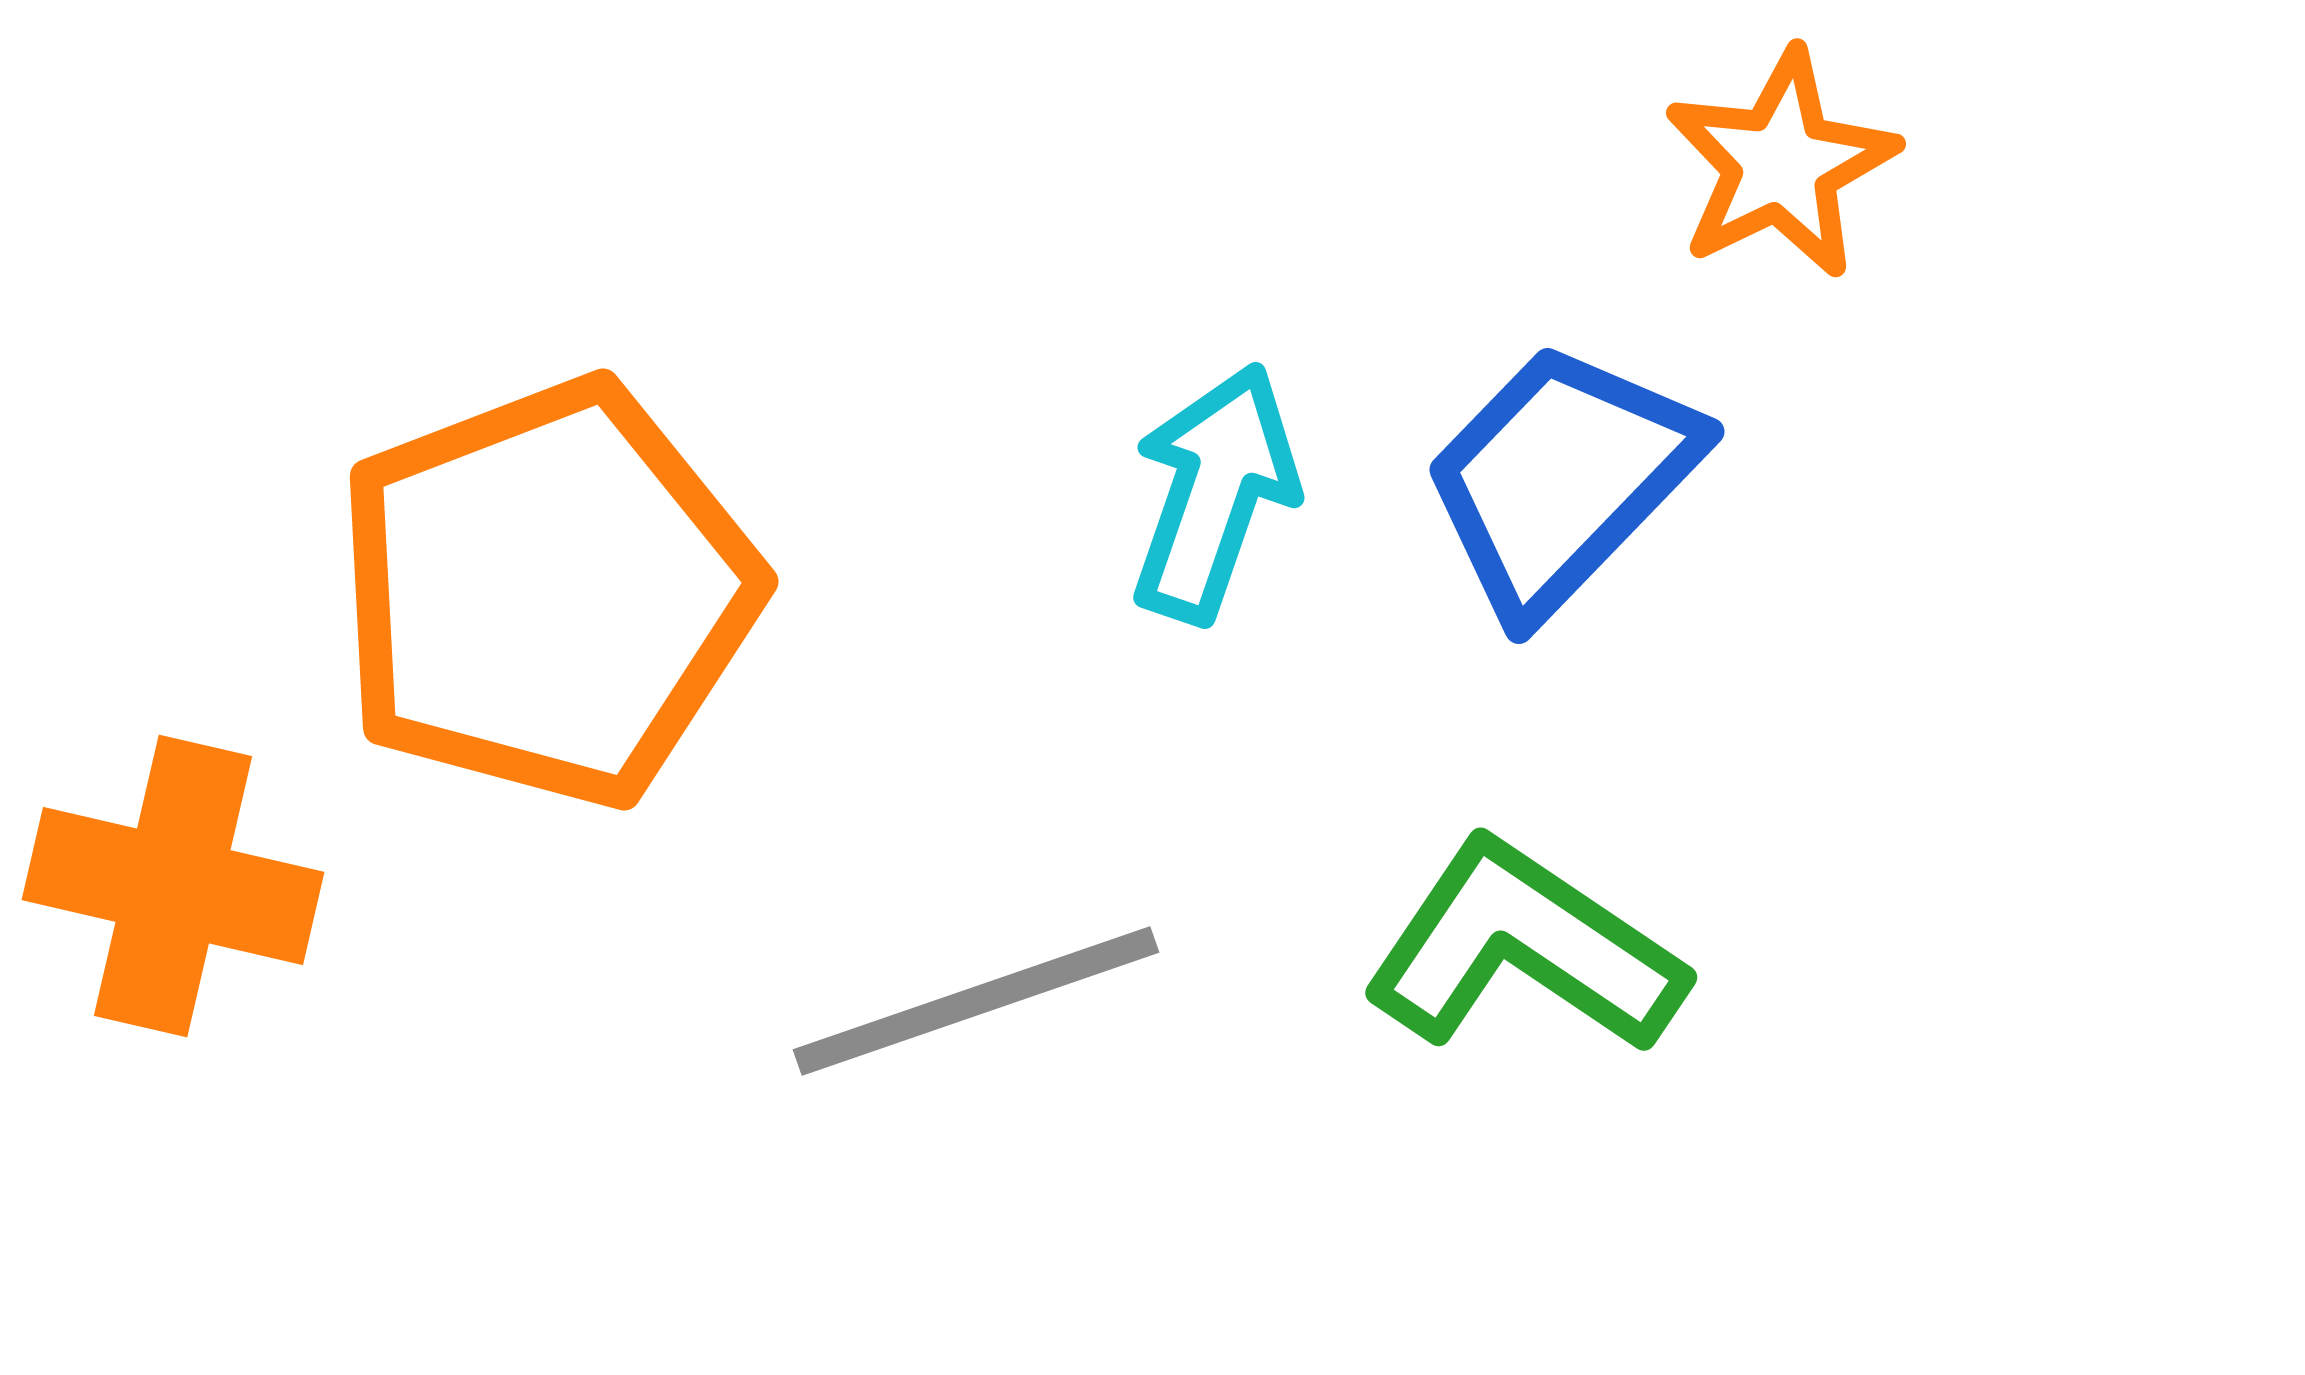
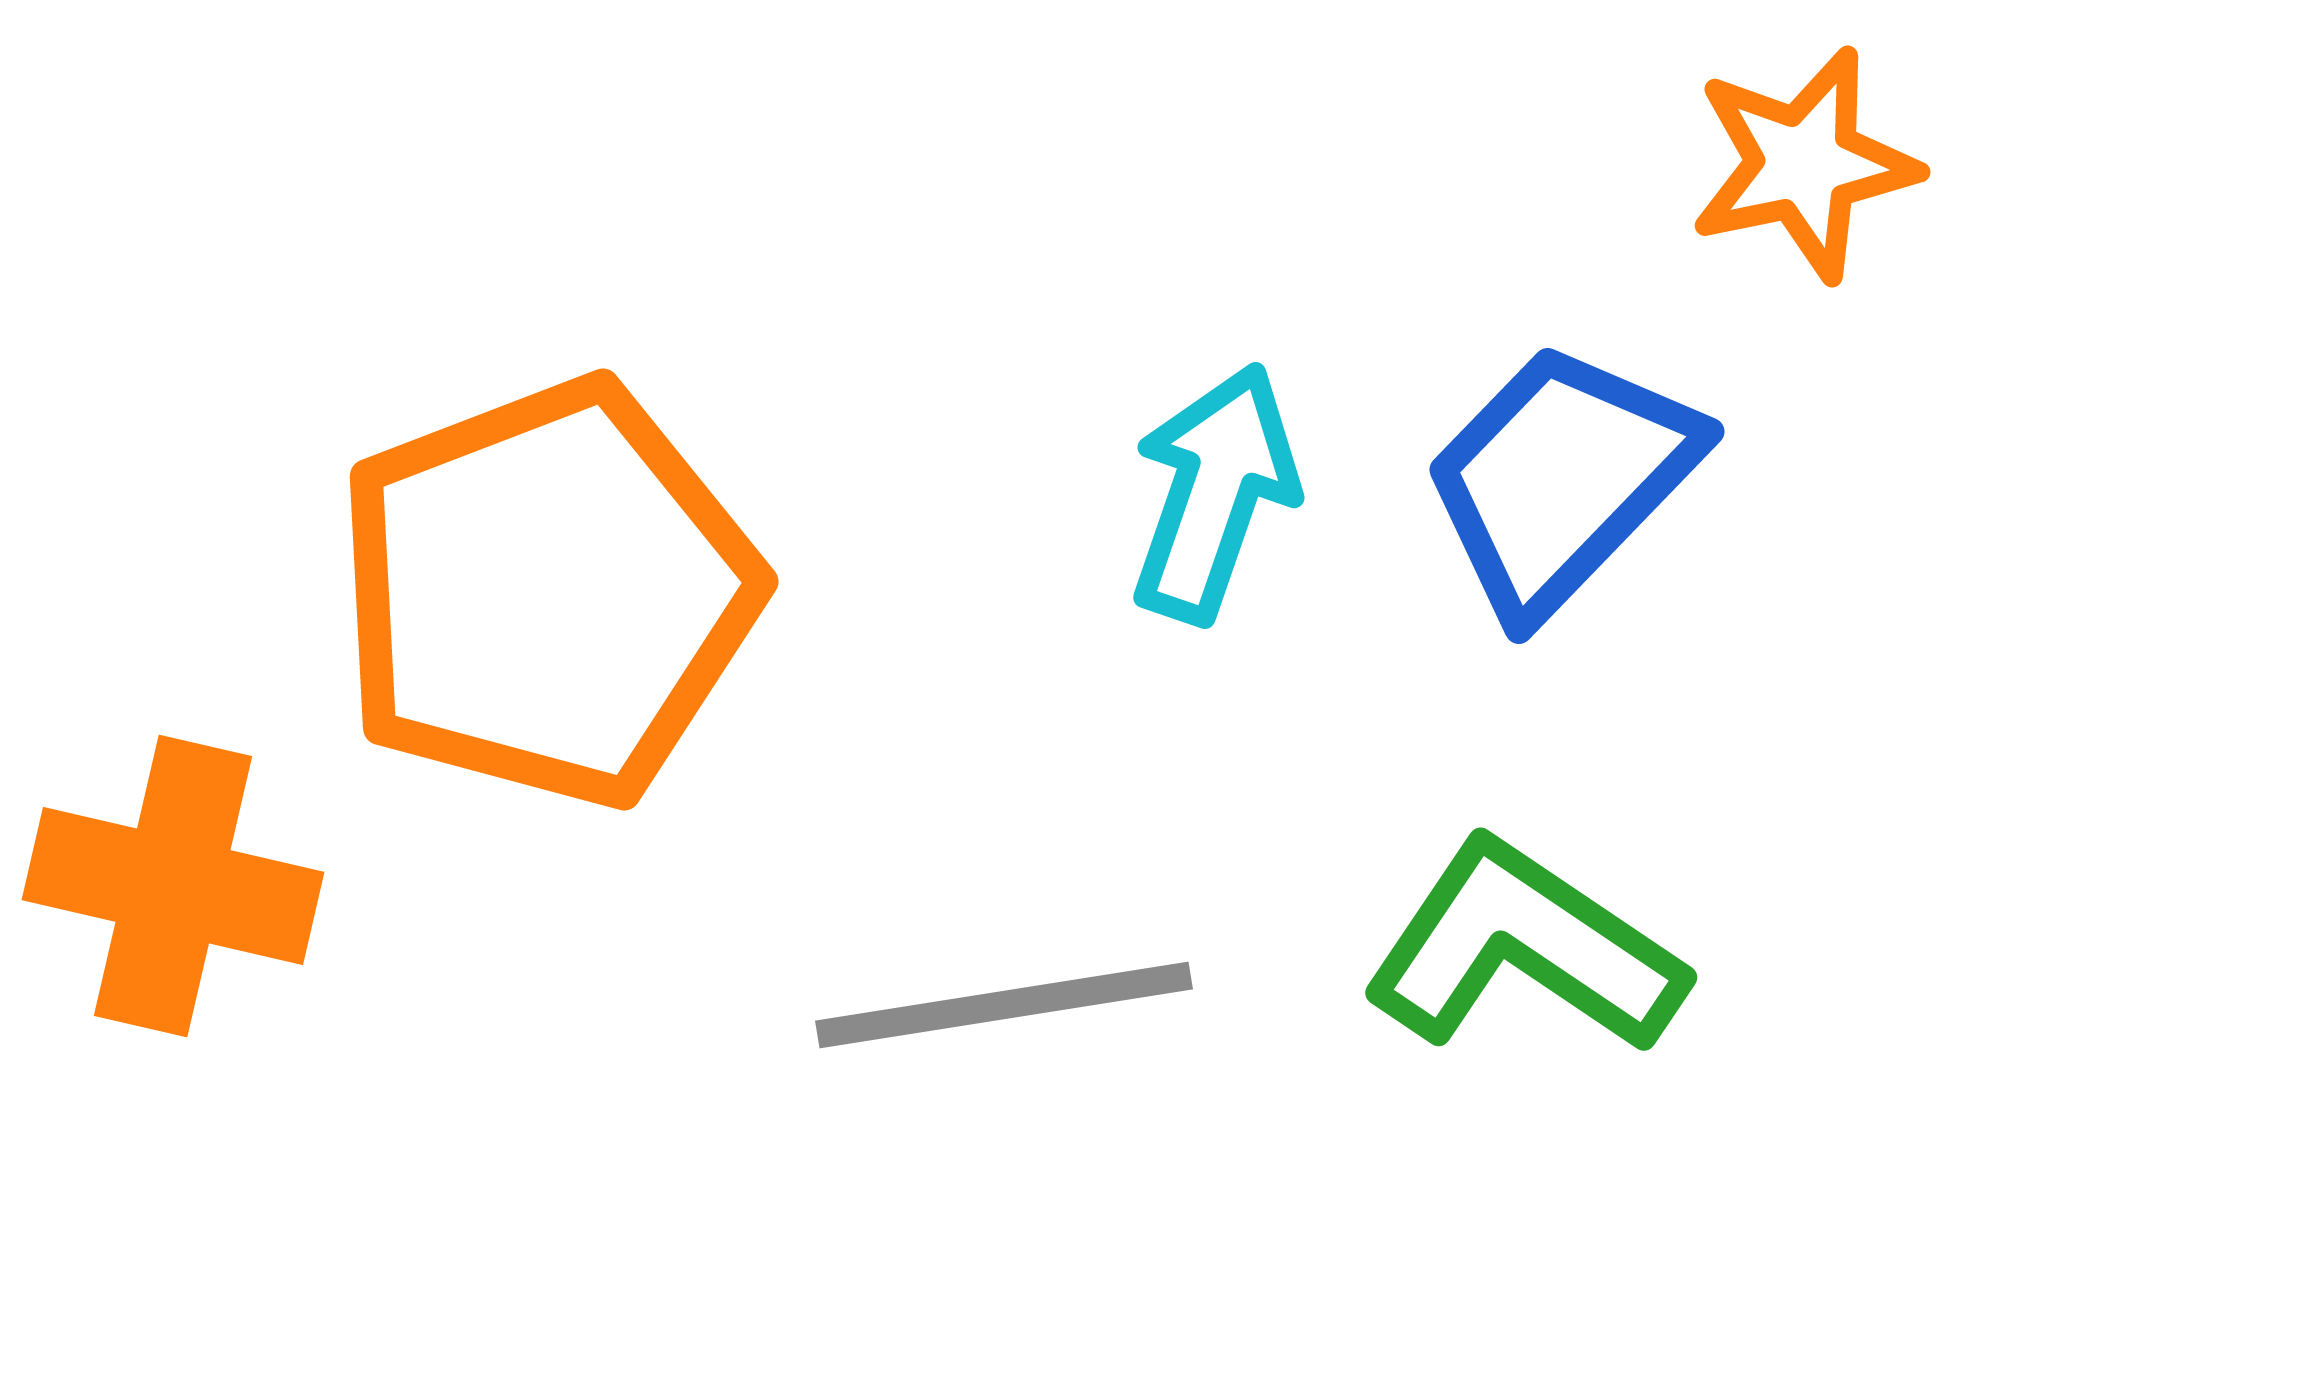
orange star: moved 23 px right; rotated 14 degrees clockwise
gray line: moved 28 px right, 4 px down; rotated 10 degrees clockwise
